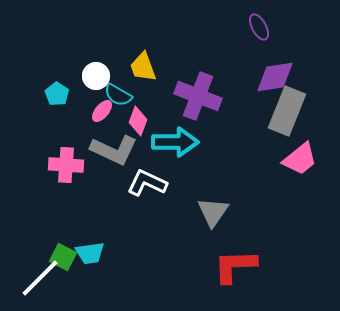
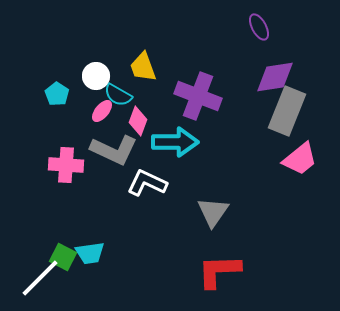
red L-shape: moved 16 px left, 5 px down
